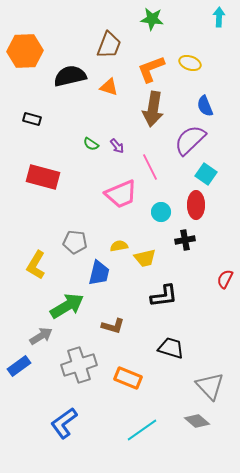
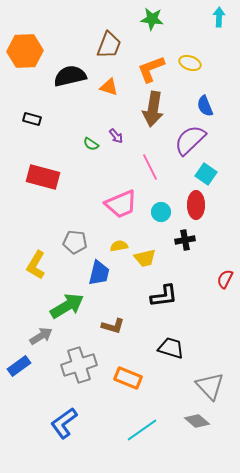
purple arrow: moved 1 px left, 10 px up
pink trapezoid: moved 10 px down
